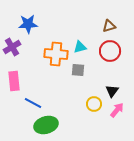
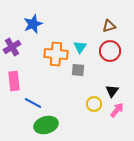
blue star: moved 5 px right; rotated 18 degrees counterclockwise
cyan triangle: rotated 40 degrees counterclockwise
